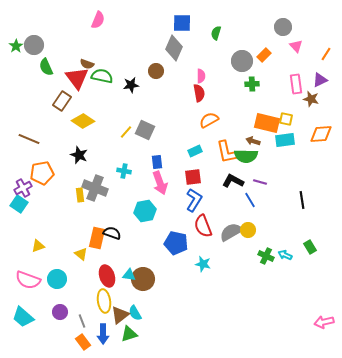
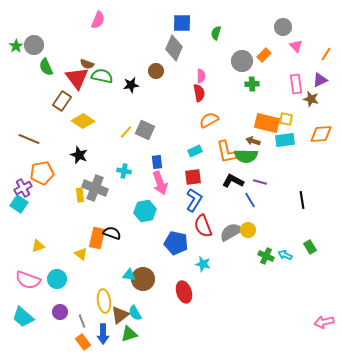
red ellipse at (107, 276): moved 77 px right, 16 px down
